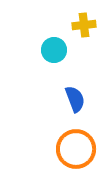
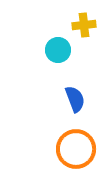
cyan circle: moved 4 px right
